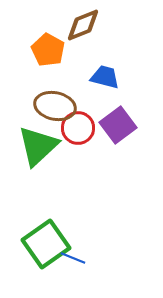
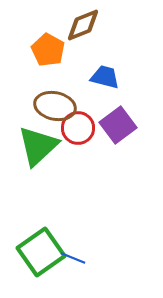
green square: moved 5 px left, 8 px down
